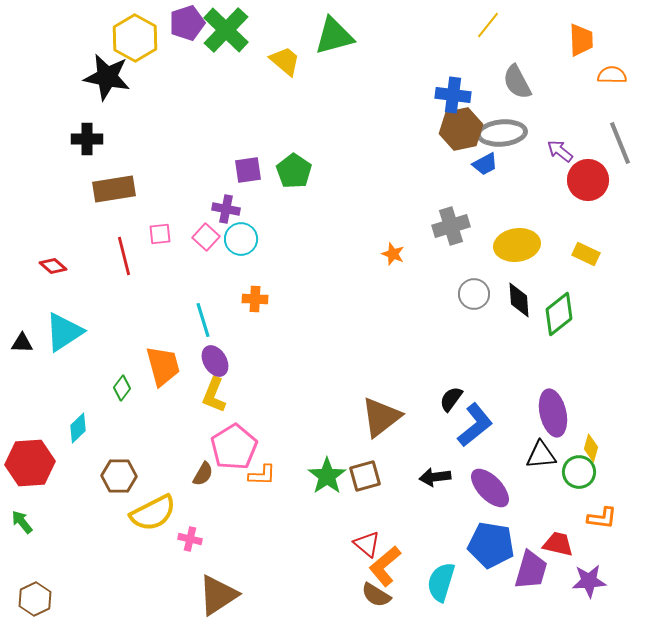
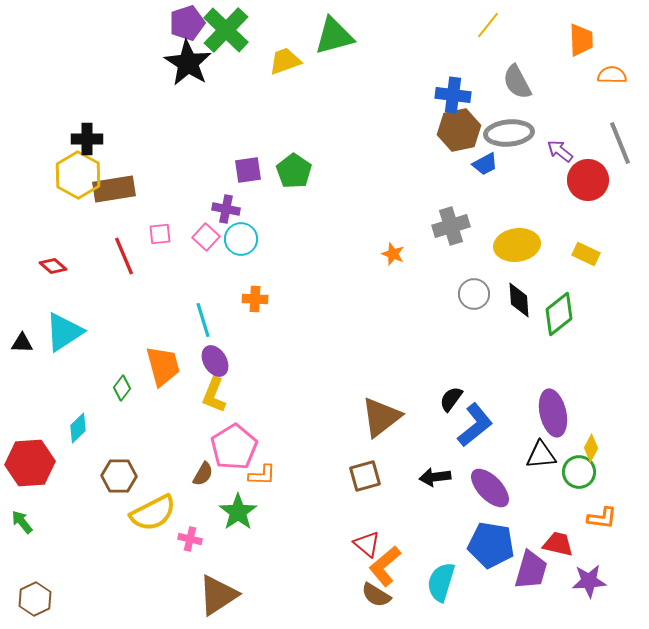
yellow hexagon at (135, 38): moved 57 px left, 137 px down
yellow trapezoid at (285, 61): rotated 60 degrees counterclockwise
black star at (107, 77): moved 81 px right, 14 px up; rotated 21 degrees clockwise
brown hexagon at (461, 129): moved 2 px left, 1 px down
gray ellipse at (502, 133): moved 7 px right
red line at (124, 256): rotated 9 degrees counterclockwise
yellow diamond at (591, 448): rotated 12 degrees clockwise
green star at (327, 476): moved 89 px left, 36 px down
